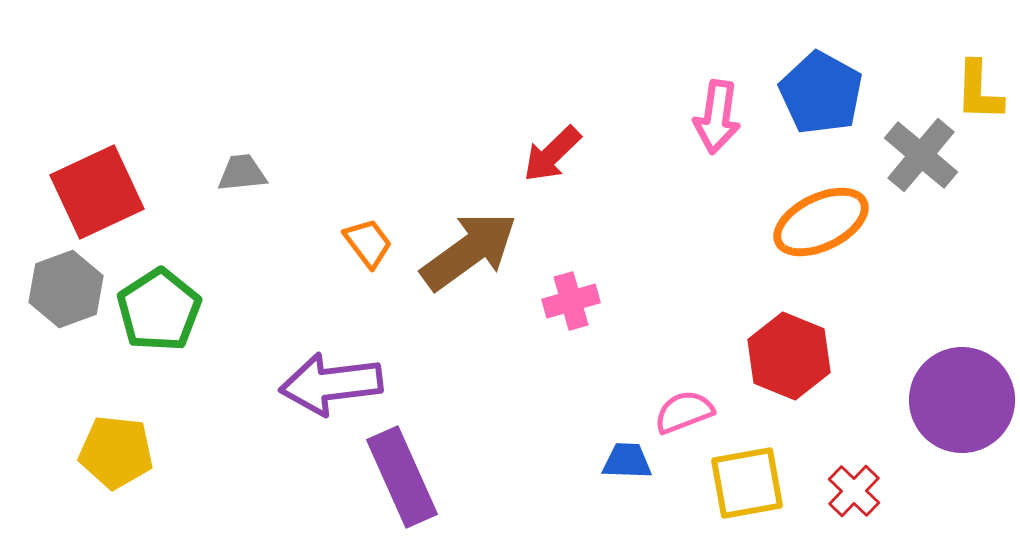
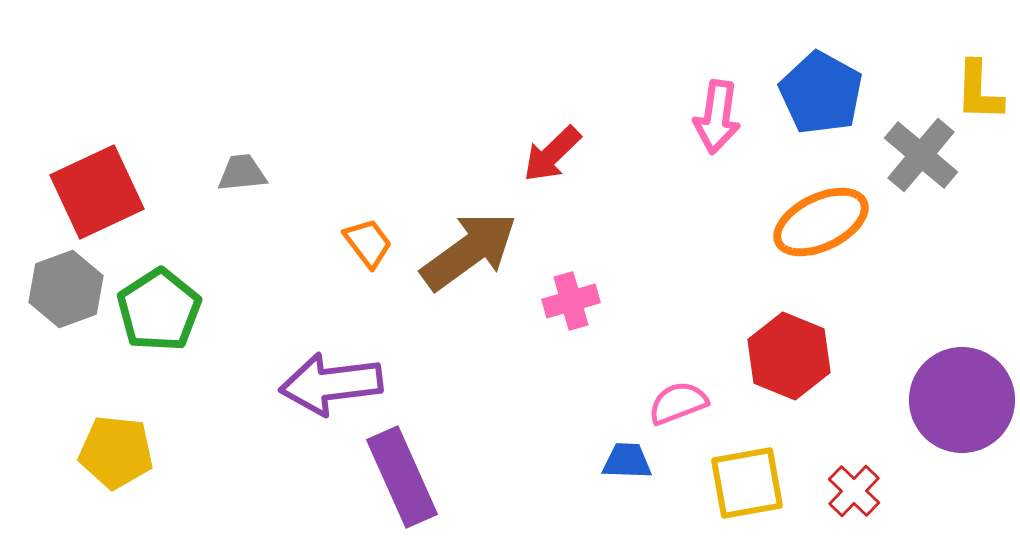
pink semicircle: moved 6 px left, 9 px up
